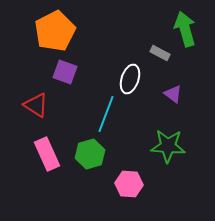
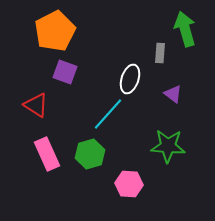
gray rectangle: rotated 66 degrees clockwise
cyan line: moved 2 px right; rotated 21 degrees clockwise
